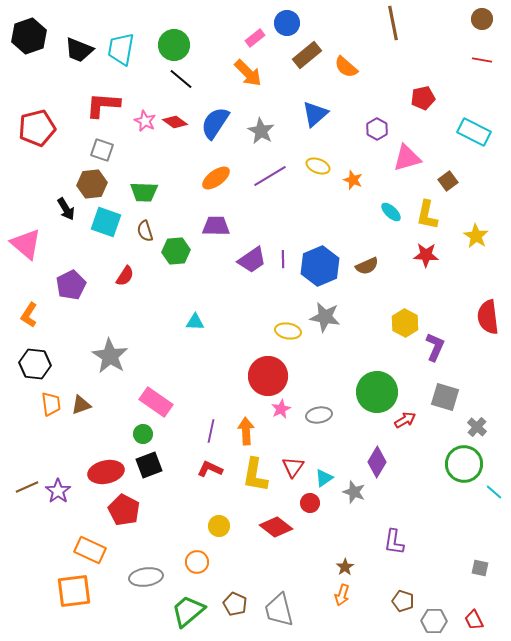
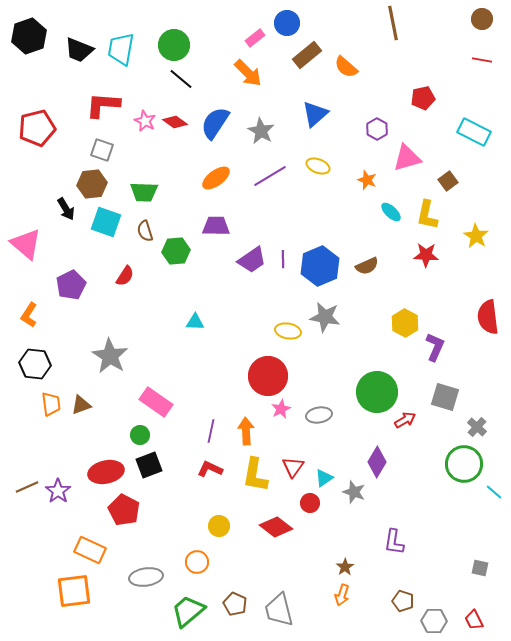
orange star at (353, 180): moved 14 px right
green circle at (143, 434): moved 3 px left, 1 px down
